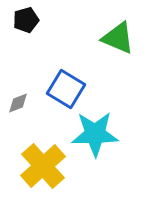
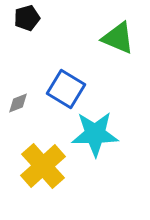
black pentagon: moved 1 px right, 2 px up
